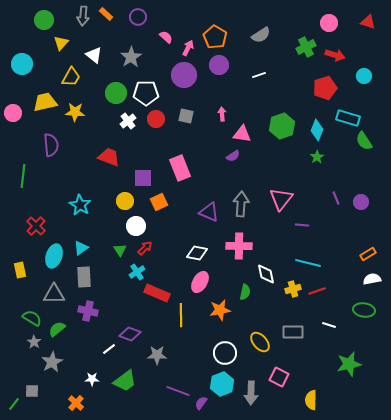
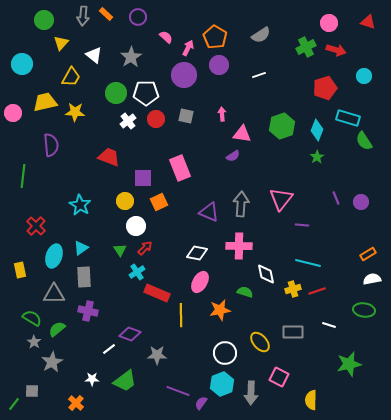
red arrow at (335, 55): moved 1 px right, 5 px up
green semicircle at (245, 292): rotated 84 degrees counterclockwise
